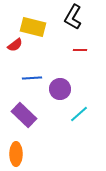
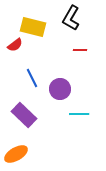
black L-shape: moved 2 px left, 1 px down
blue line: rotated 66 degrees clockwise
cyan line: rotated 42 degrees clockwise
orange ellipse: rotated 60 degrees clockwise
